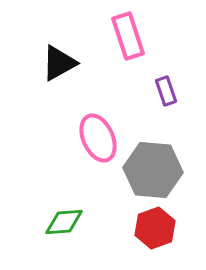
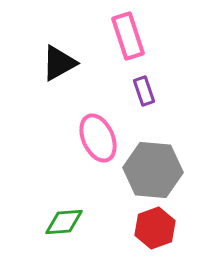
purple rectangle: moved 22 px left
